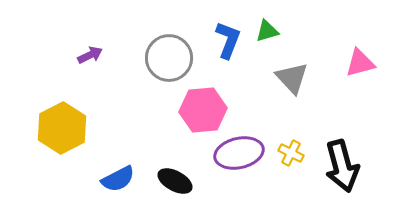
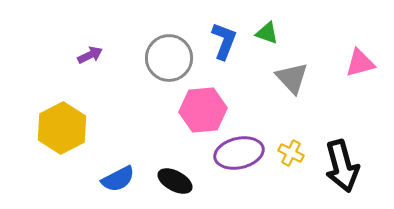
green triangle: moved 2 px down; rotated 35 degrees clockwise
blue L-shape: moved 4 px left, 1 px down
